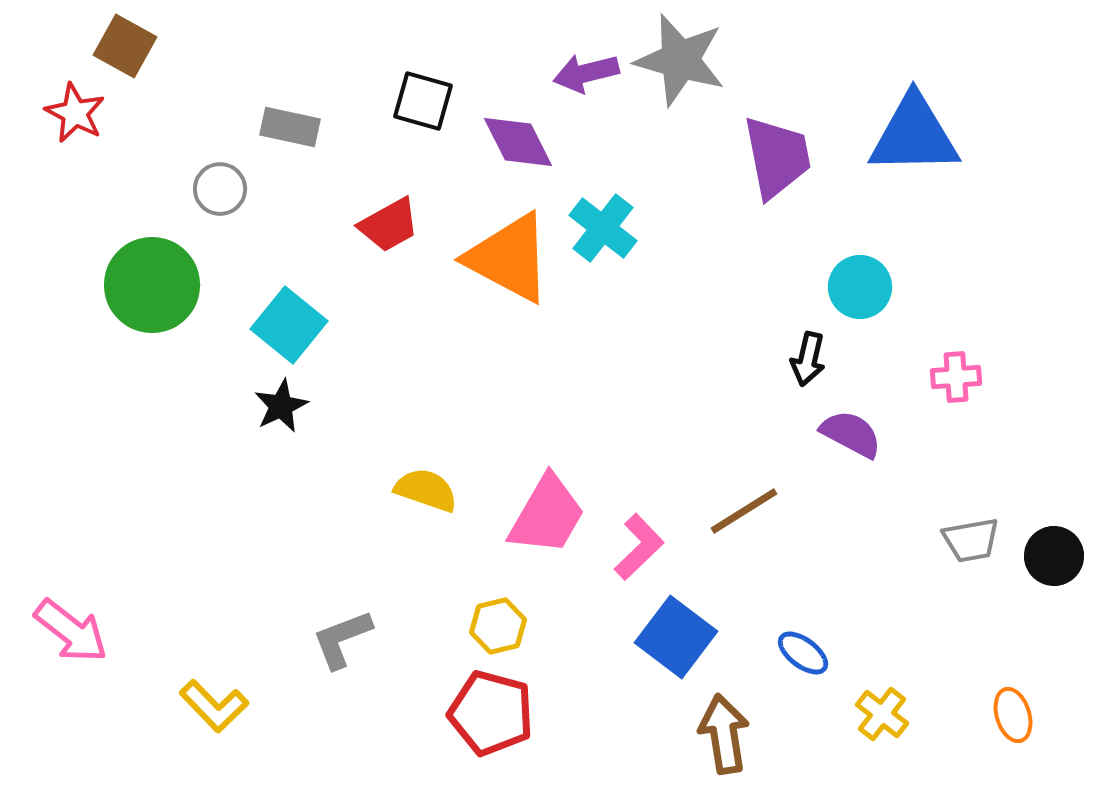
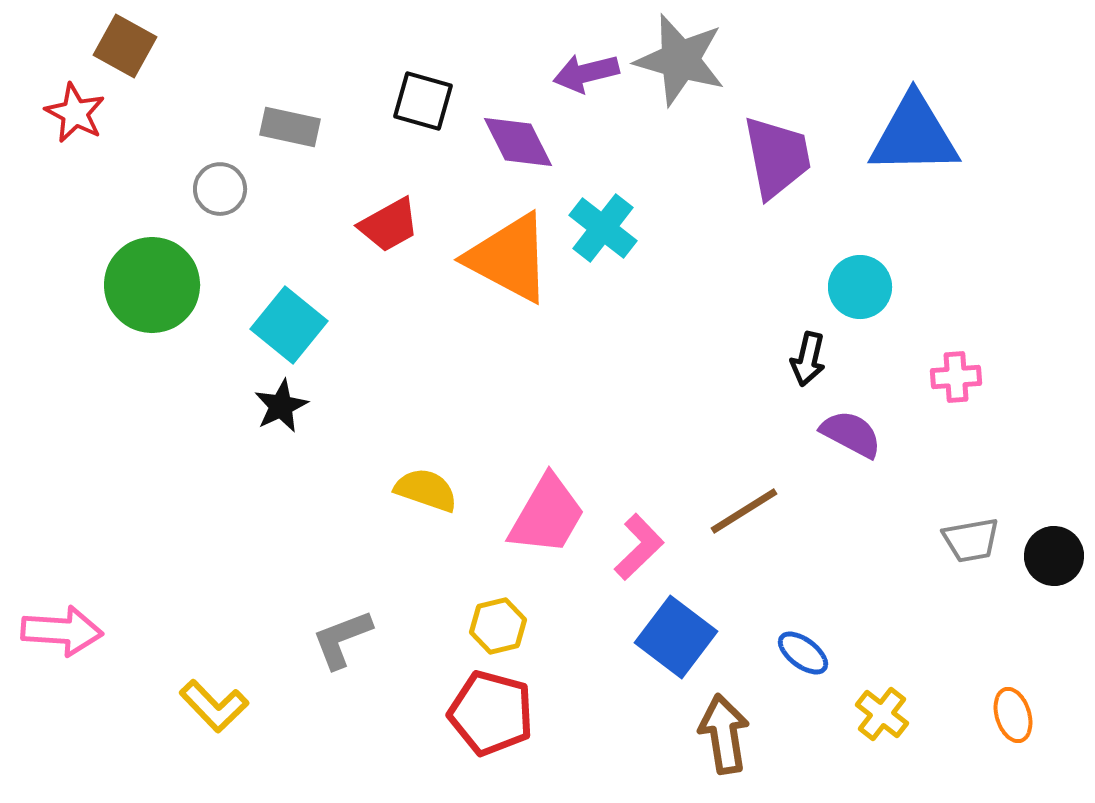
pink arrow: moved 9 px left; rotated 34 degrees counterclockwise
